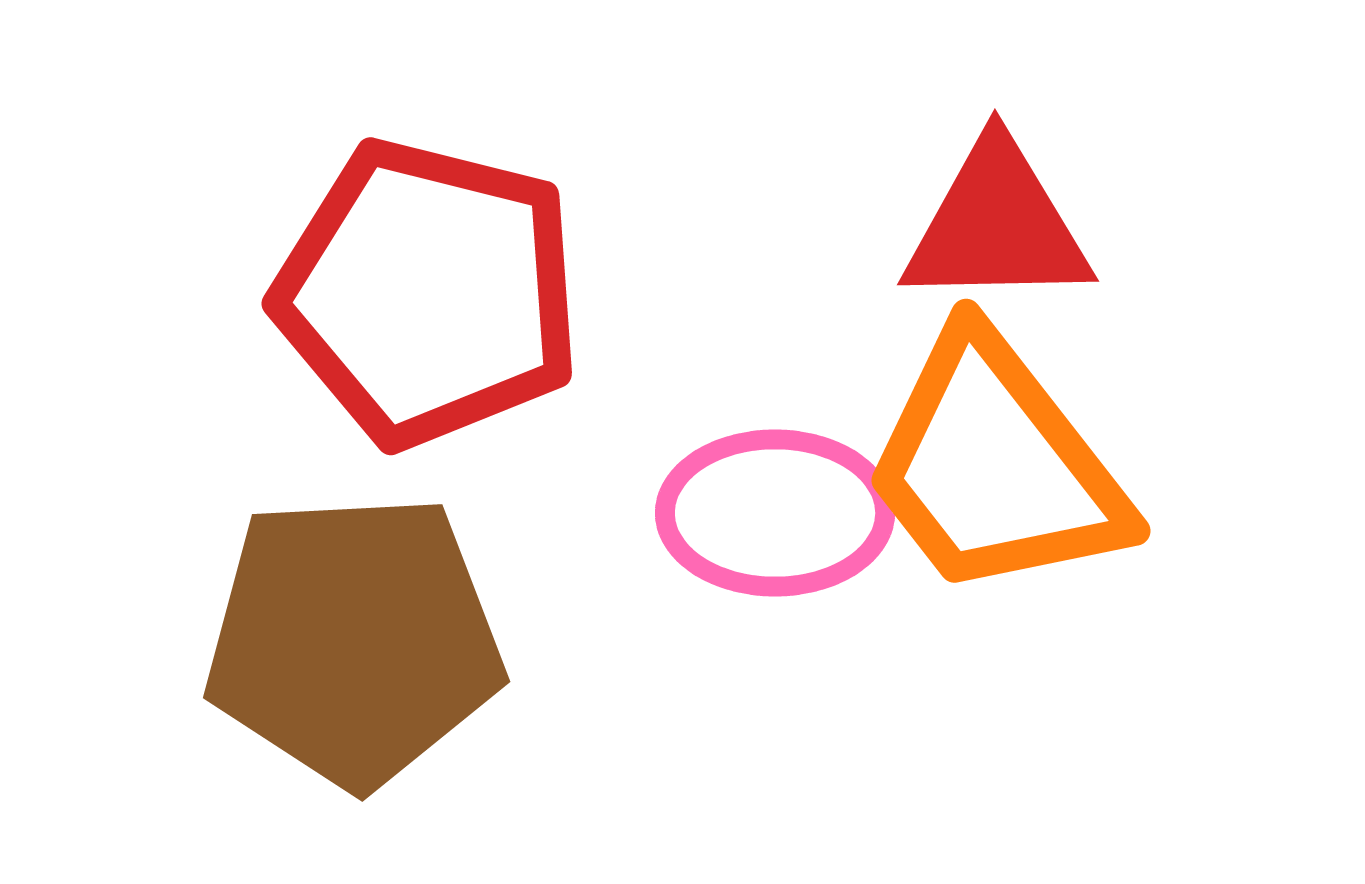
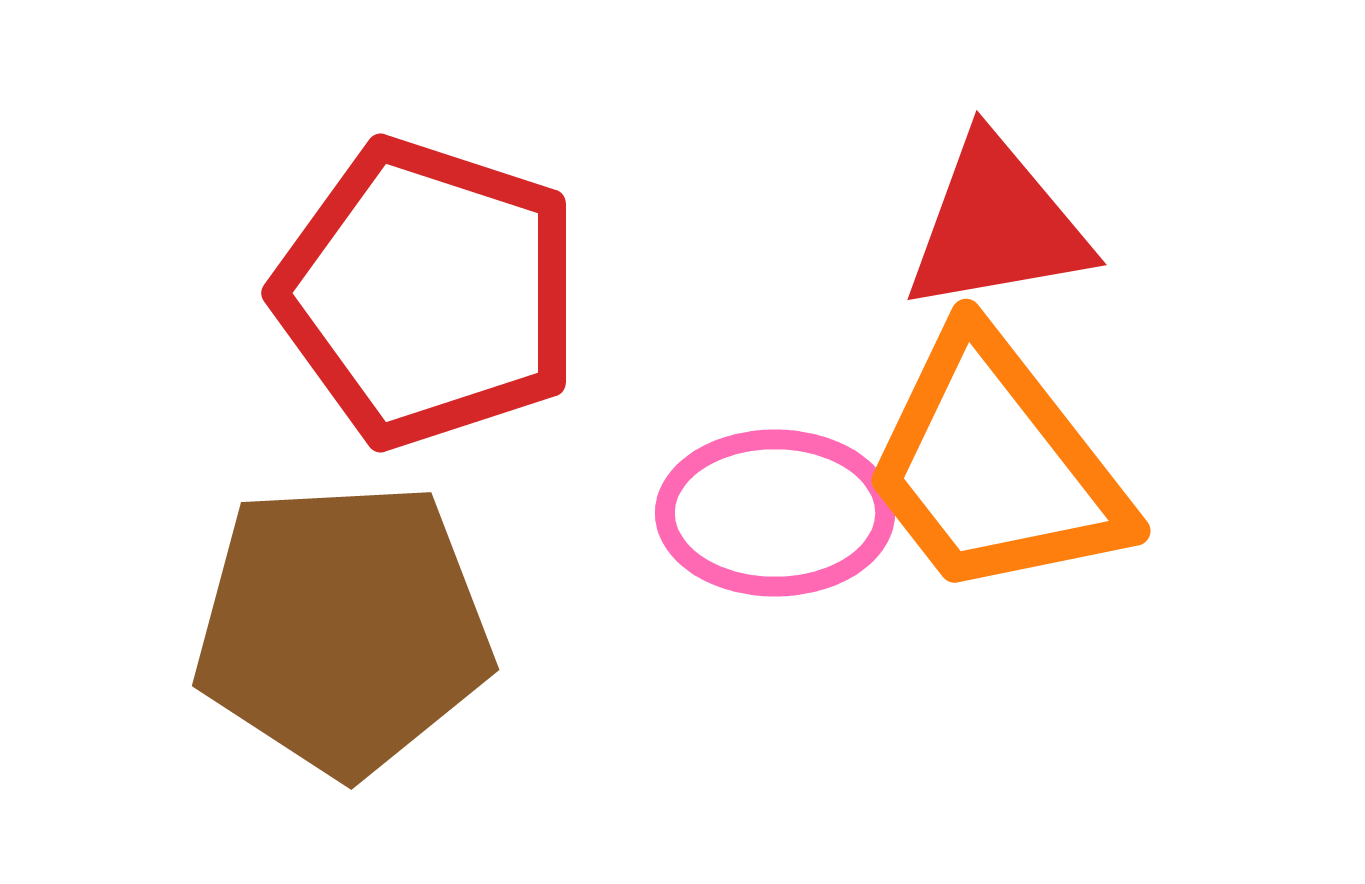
red triangle: rotated 9 degrees counterclockwise
red pentagon: rotated 4 degrees clockwise
brown pentagon: moved 11 px left, 12 px up
